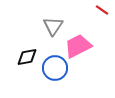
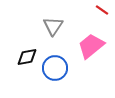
pink trapezoid: moved 13 px right; rotated 12 degrees counterclockwise
